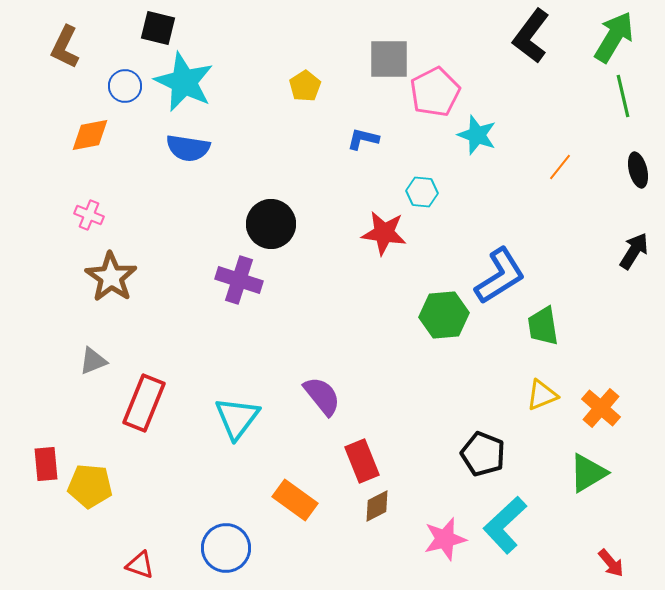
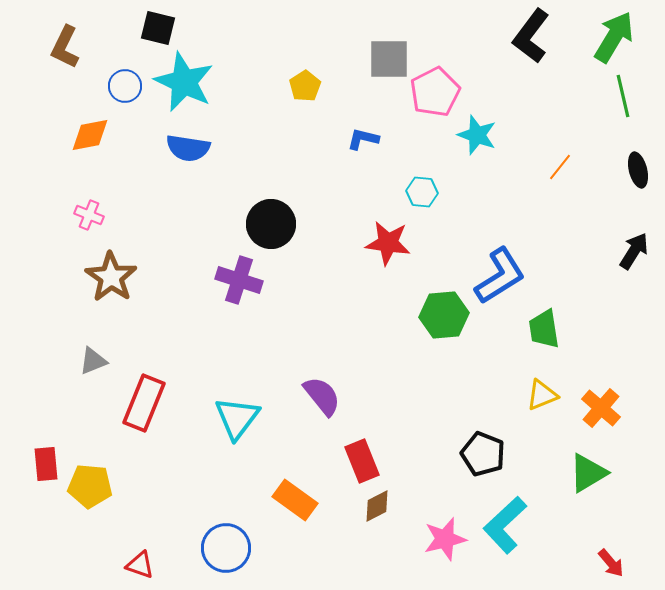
red star at (384, 233): moved 4 px right, 10 px down
green trapezoid at (543, 326): moved 1 px right, 3 px down
